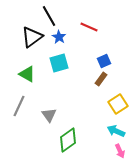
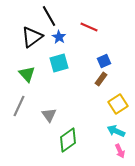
green triangle: rotated 18 degrees clockwise
